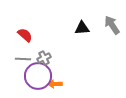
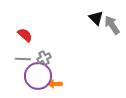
black triangle: moved 14 px right, 10 px up; rotated 49 degrees clockwise
